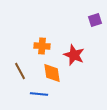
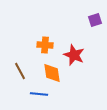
orange cross: moved 3 px right, 1 px up
